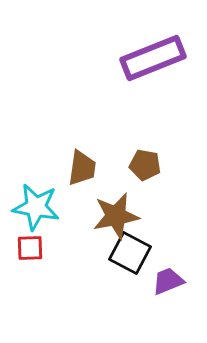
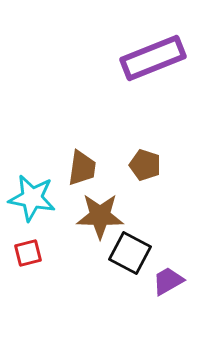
brown pentagon: rotated 8 degrees clockwise
cyan star: moved 4 px left, 9 px up
brown star: moved 16 px left; rotated 12 degrees clockwise
red square: moved 2 px left, 5 px down; rotated 12 degrees counterclockwise
purple trapezoid: rotated 8 degrees counterclockwise
